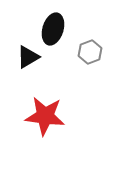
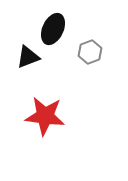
black ellipse: rotated 8 degrees clockwise
black triangle: rotated 10 degrees clockwise
